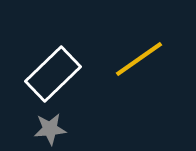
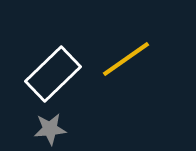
yellow line: moved 13 px left
